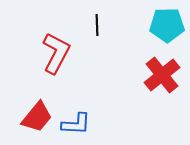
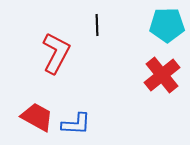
red trapezoid: rotated 100 degrees counterclockwise
